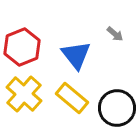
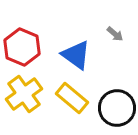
red hexagon: rotated 15 degrees counterclockwise
blue triangle: rotated 16 degrees counterclockwise
yellow cross: rotated 12 degrees clockwise
